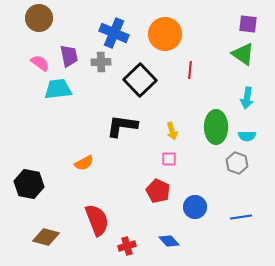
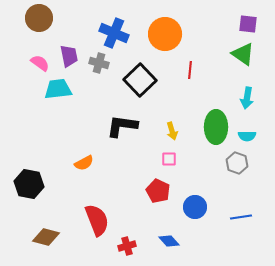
gray cross: moved 2 px left, 1 px down; rotated 18 degrees clockwise
